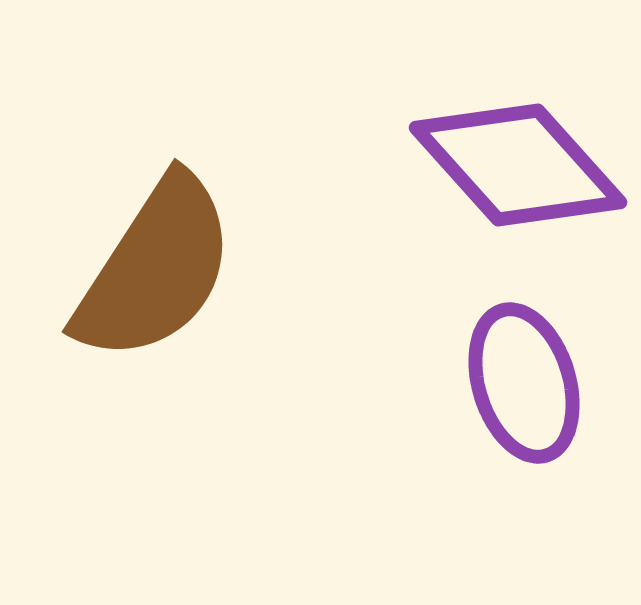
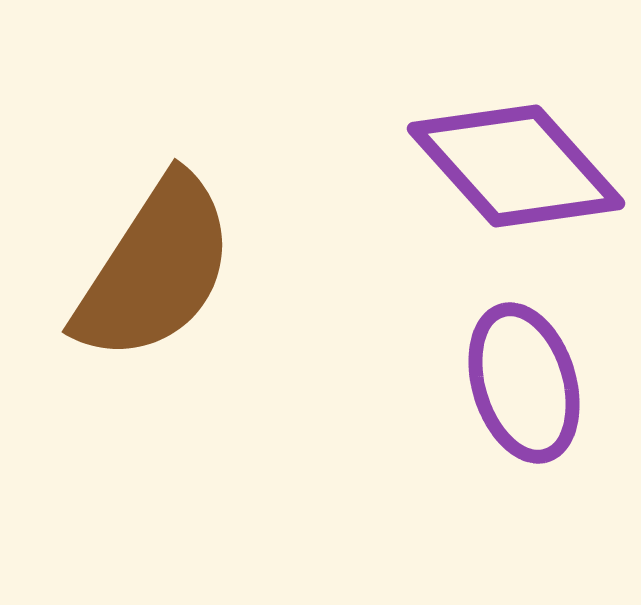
purple diamond: moved 2 px left, 1 px down
